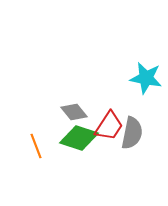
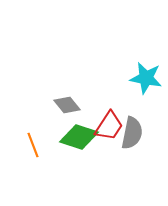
gray diamond: moved 7 px left, 7 px up
green diamond: moved 1 px up
orange line: moved 3 px left, 1 px up
